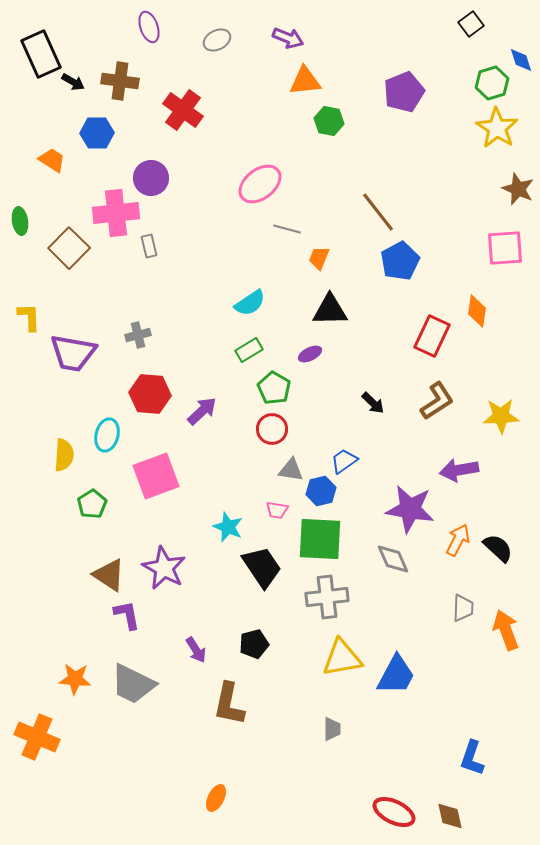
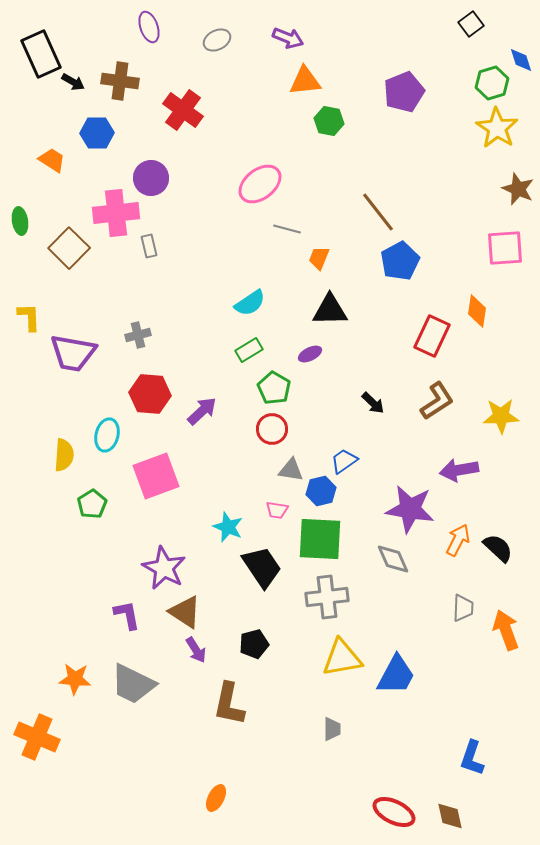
brown triangle at (109, 575): moved 76 px right, 37 px down
